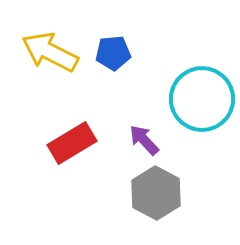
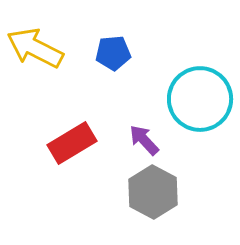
yellow arrow: moved 15 px left, 4 px up
cyan circle: moved 2 px left
gray hexagon: moved 3 px left, 1 px up
